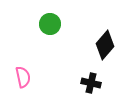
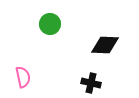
black diamond: rotated 52 degrees clockwise
